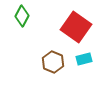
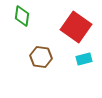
green diamond: rotated 20 degrees counterclockwise
brown hexagon: moved 12 px left, 5 px up; rotated 15 degrees counterclockwise
